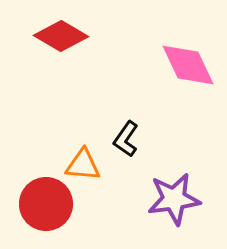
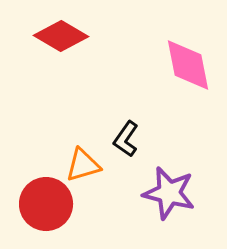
pink diamond: rotated 14 degrees clockwise
orange triangle: rotated 21 degrees counterclockwise
purple star: moved 5 px left, 6 px up; rotated 22 degrees clockwise
